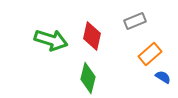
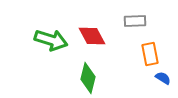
gray rectangle: rotated 20 degrees clockwise
red diamond: rotated 40 degrees counterclockwise
orange rectangle: rotated 60 degrees counterclockwise
blue semicircle: moved 1 px down
